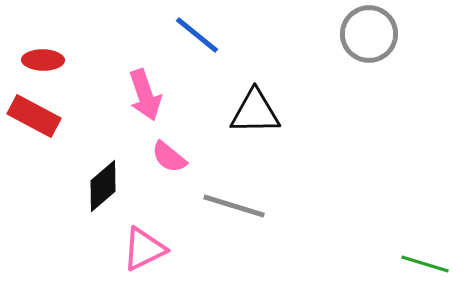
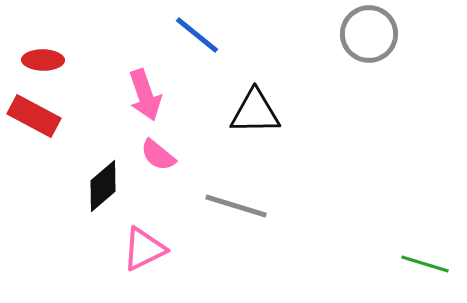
pink semicircle: moved 11 px left, 2 px up
gray line: moved 2 px right
